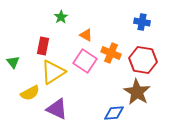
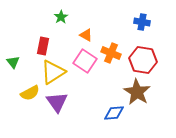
purple triangle: moved 7 px up; rotated 30 degrees clockwise
